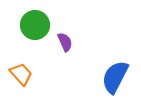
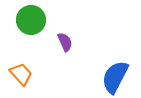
green circle: moved 4 px left, 5 px up
